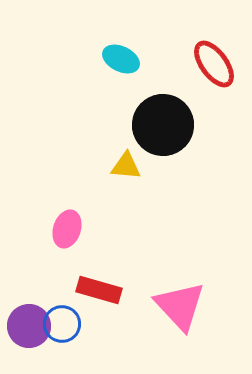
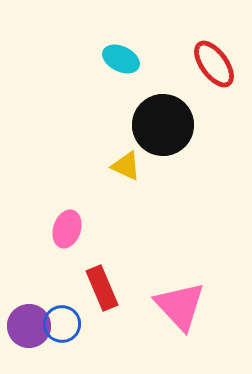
yellow triangle: rotated 20 degrees clockwise
red rectangle: moved 3 px right, 2 px up; rotated 51 degrees clockwise
